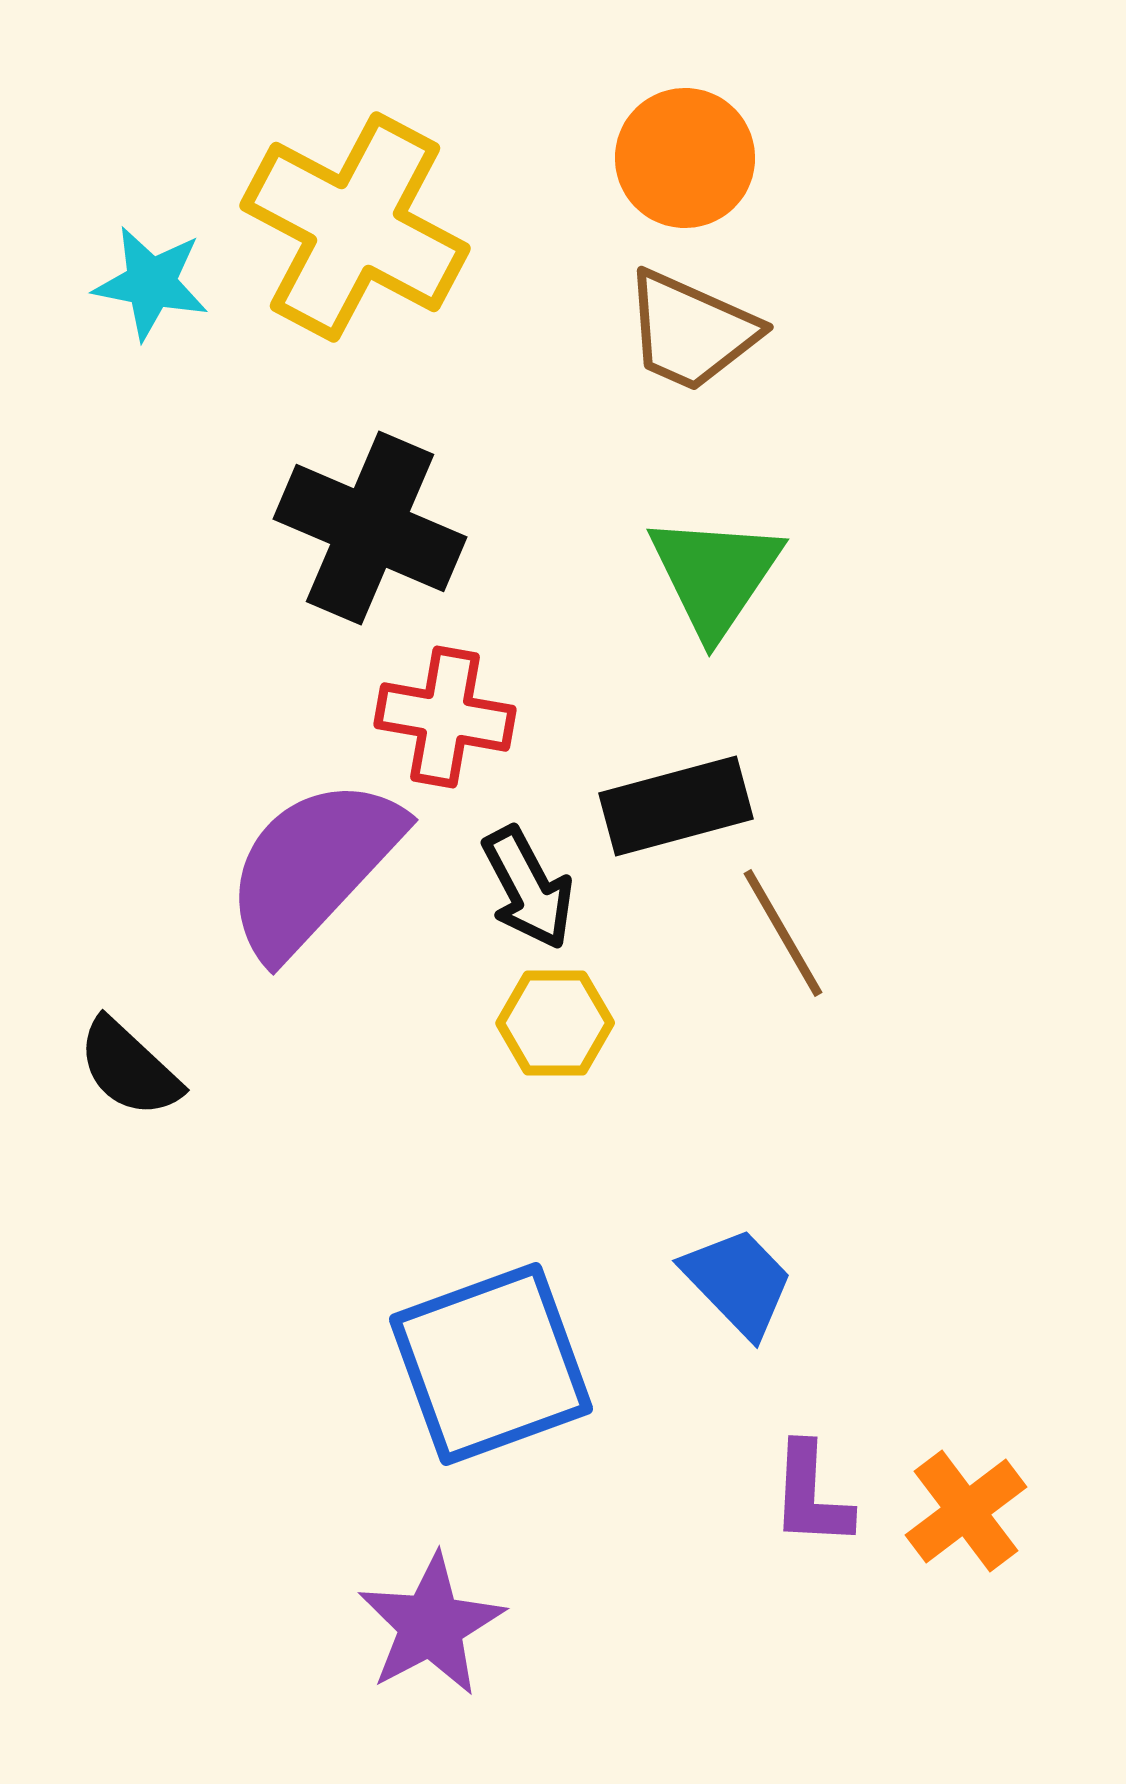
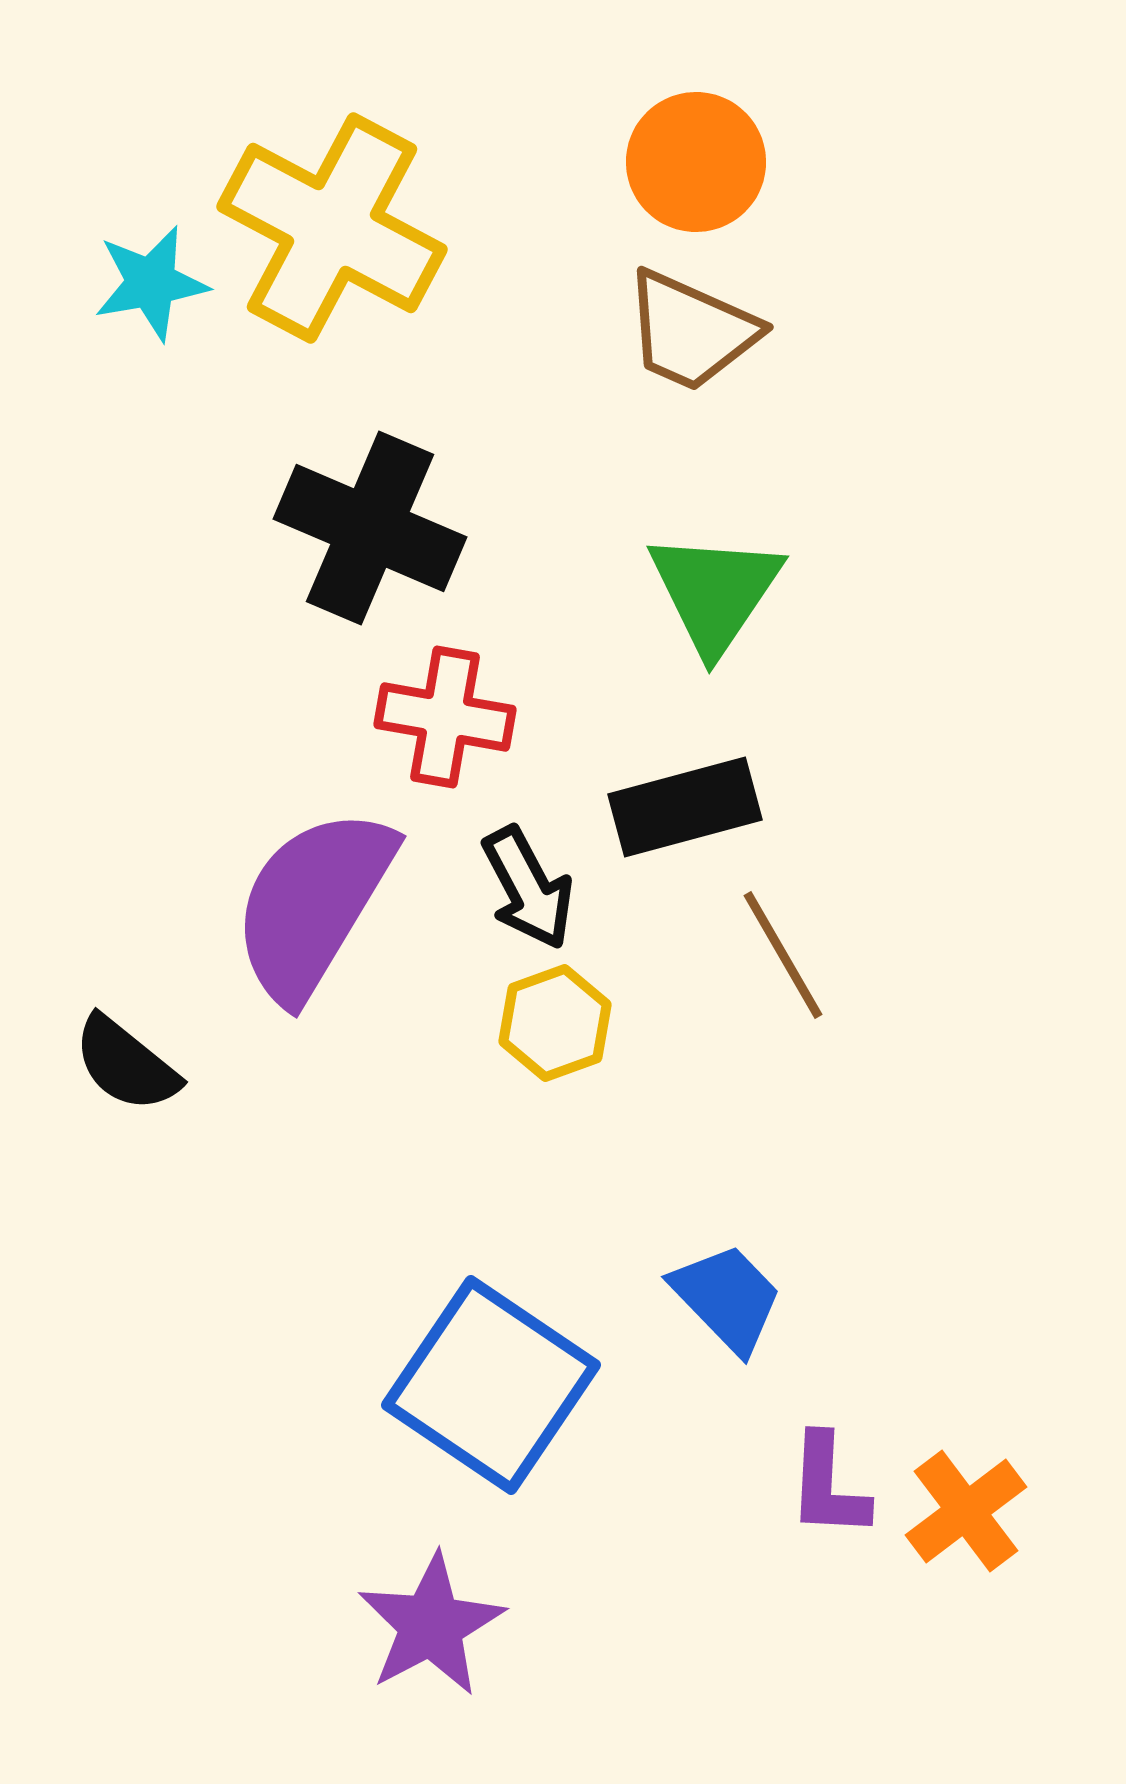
orange circle: moved 11 px right, 4 px down
yellow cross: moved 23 px left, 1 px down
cyan star: rotated 21 degrees counterclockwise
green triangle: moved 17 px down
black rectangle: moved 9 px right, 1 px down
purple semicircle: moved 37 px down; rotated 12 degrees counterclockwise
brown line: moved 22 px down
yellow hexagon: rotated 20 degrees counterclockwise
black semicircle: moved 3 px left, 4 px up; rotated 4 degrees counterclockwise
blue trapezoid: moved 11 px left, 16 px down
blue square: moved 21 px down; rotated 36 degrees counterclockwise
purple L-shape: moved 17 px right, 9 px up
